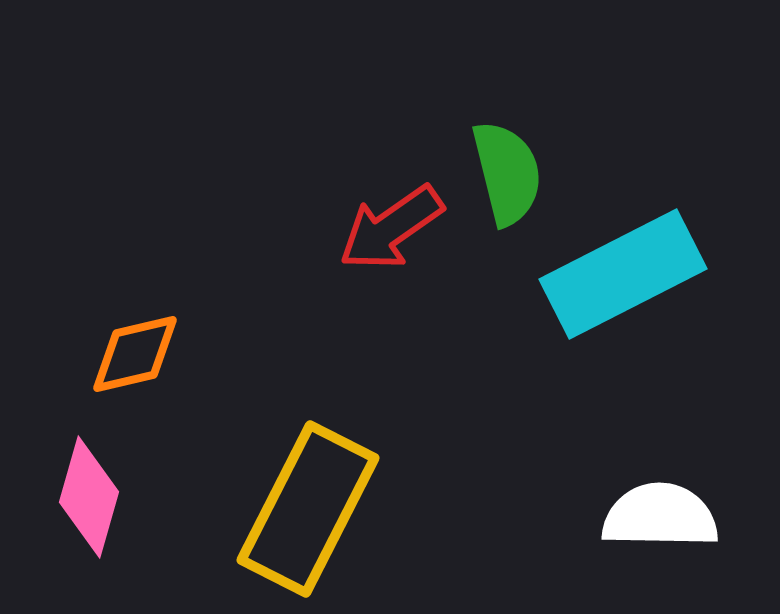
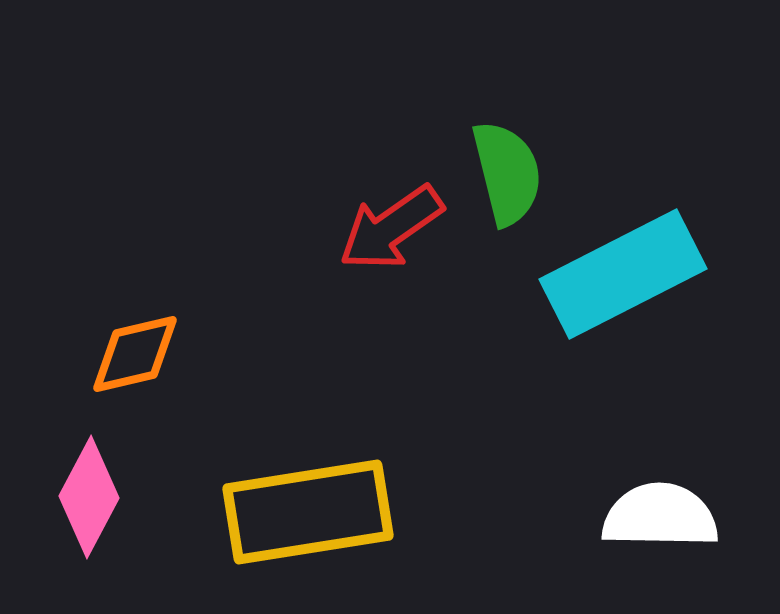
pink diamond: rotated 12 degrees clockwise
yellow rectangle: moved 3 px down; rotated 54 degrees clockwise
